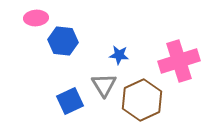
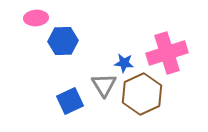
blue hexagon: rotated 8 degrees counterclockwise
blue star: moved 5 px right, 8 px down
pink cross: moved 12 px left, 8 px up
brown hexagon: moved 6 px up
